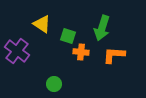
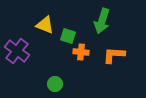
yellow triangle: moved 3 px right, 1 px down; rotated 12 degrees counterclockwise
green arrow: moved 7 px up
green circle: moved 1 px right
